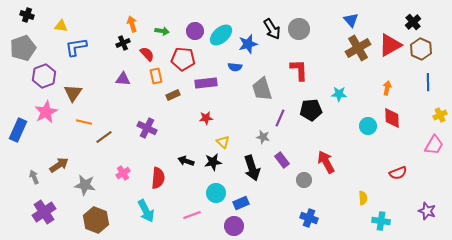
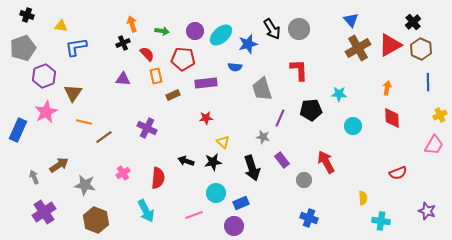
cyan circle at (368, 126): moved 15 px left
pink line at (192, 215): moved 2 px right
